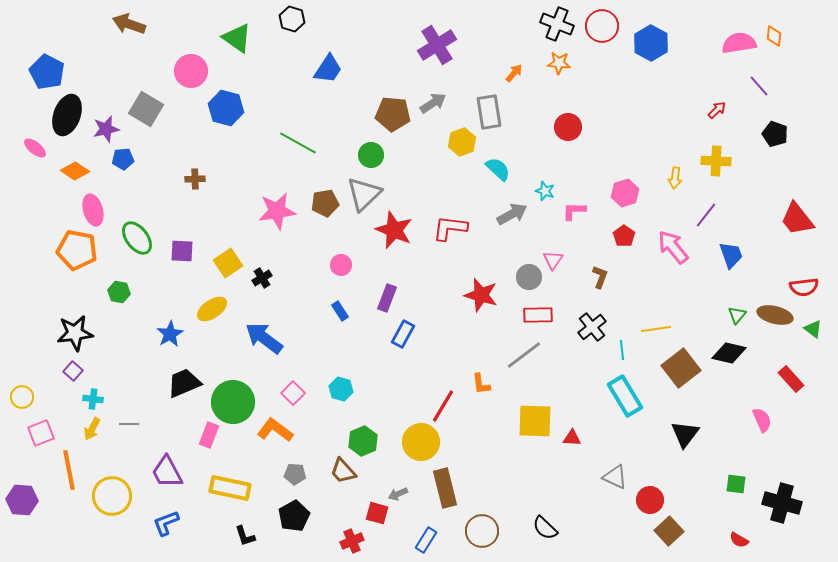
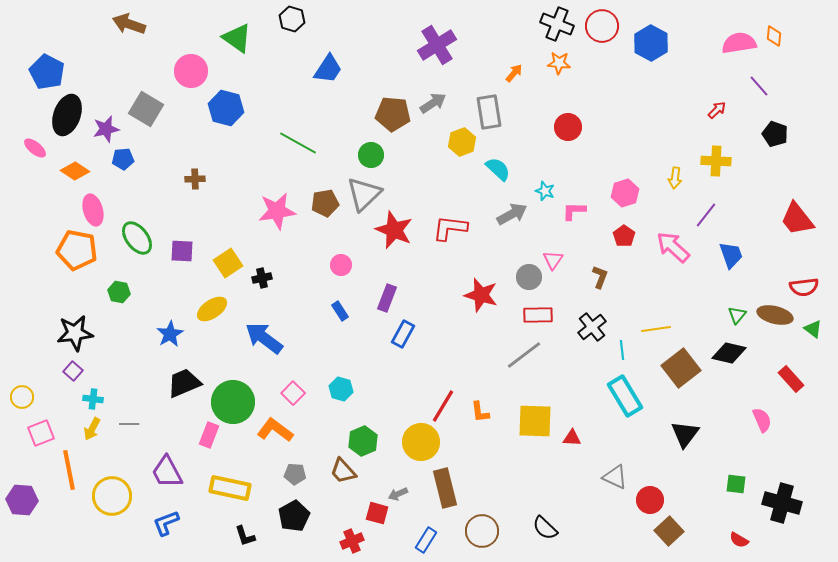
pink arrow at (673, 247): rotated 9 degrees counterclockwise
black cross at (262, 278): rotated 18 degrees clockwise
orange L-shape at (481, 384): moved 1 px left, 28 px down
